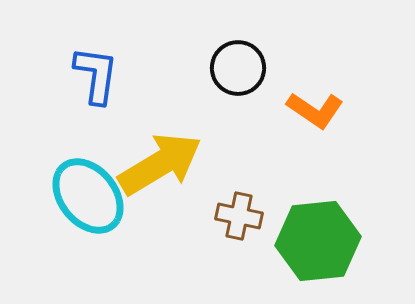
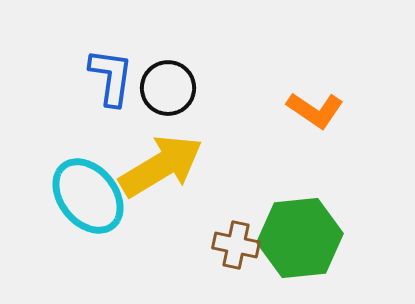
black circle: moved 70 px left, 20 px down
blue L-shape: moved 15 px right, 2 px down
yellow arrow: moved 1 px right, 2 px down
brown cross: moved 3 px left, 29 px down
green hexagon: moved 18 px left, 3 px up
